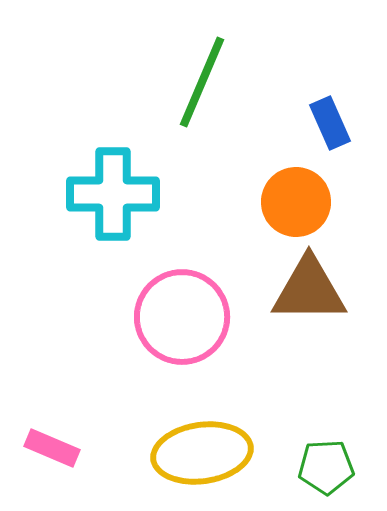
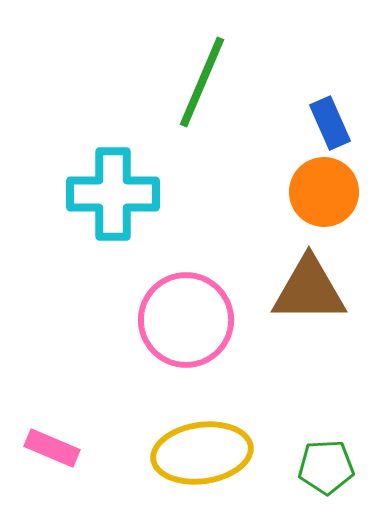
orange circle: moved 28 px right, 10 px up
pink circle: moved 4 px right, 3 px down
